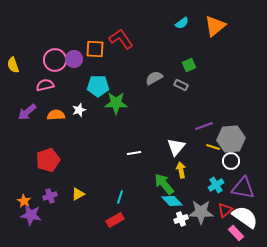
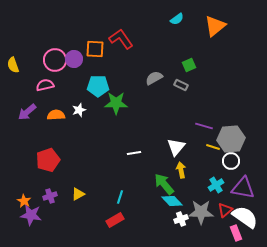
cyan semicircle: moved 5 px left, 4 px up
purple line: rotated 36 degrees clockwise
pink rectangle: rotated 21 degrees clockwise
